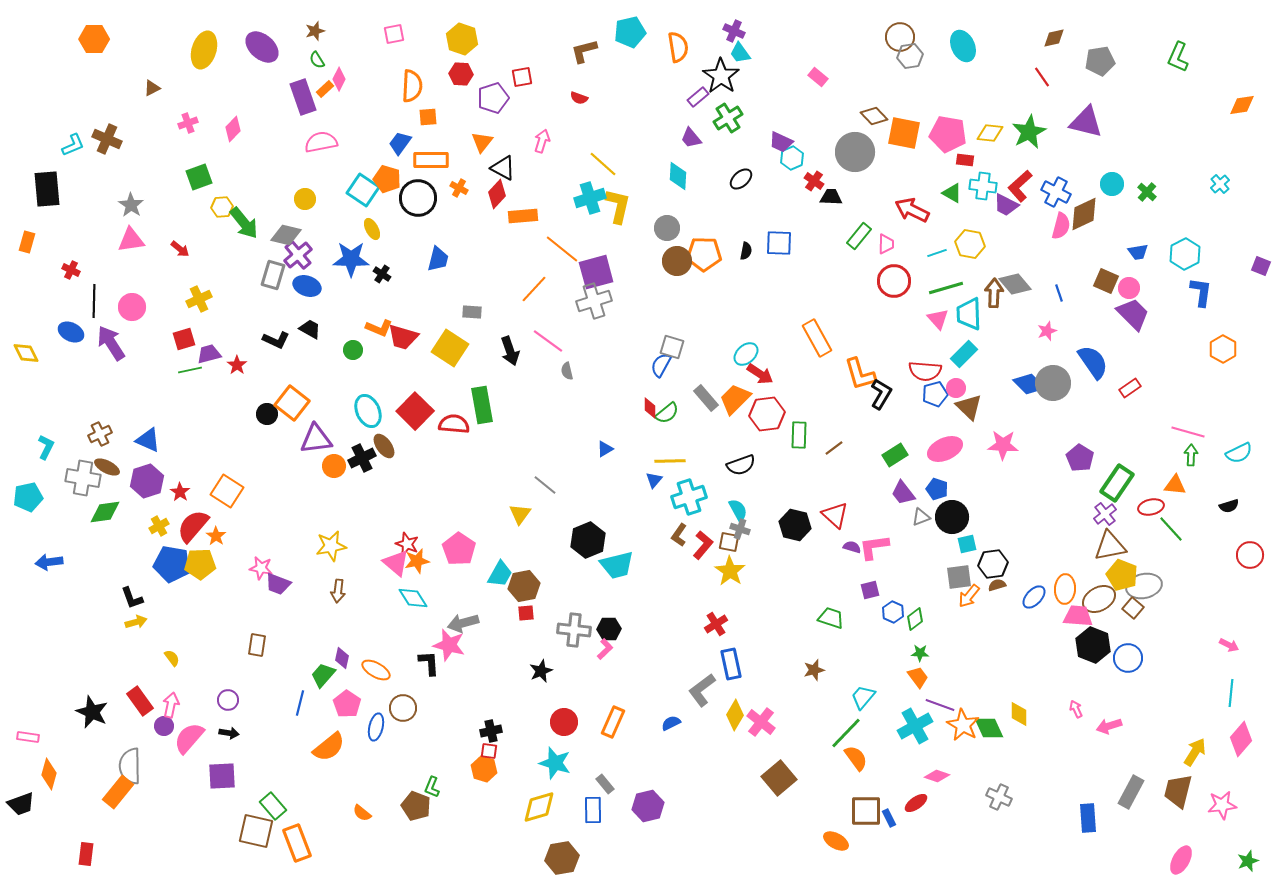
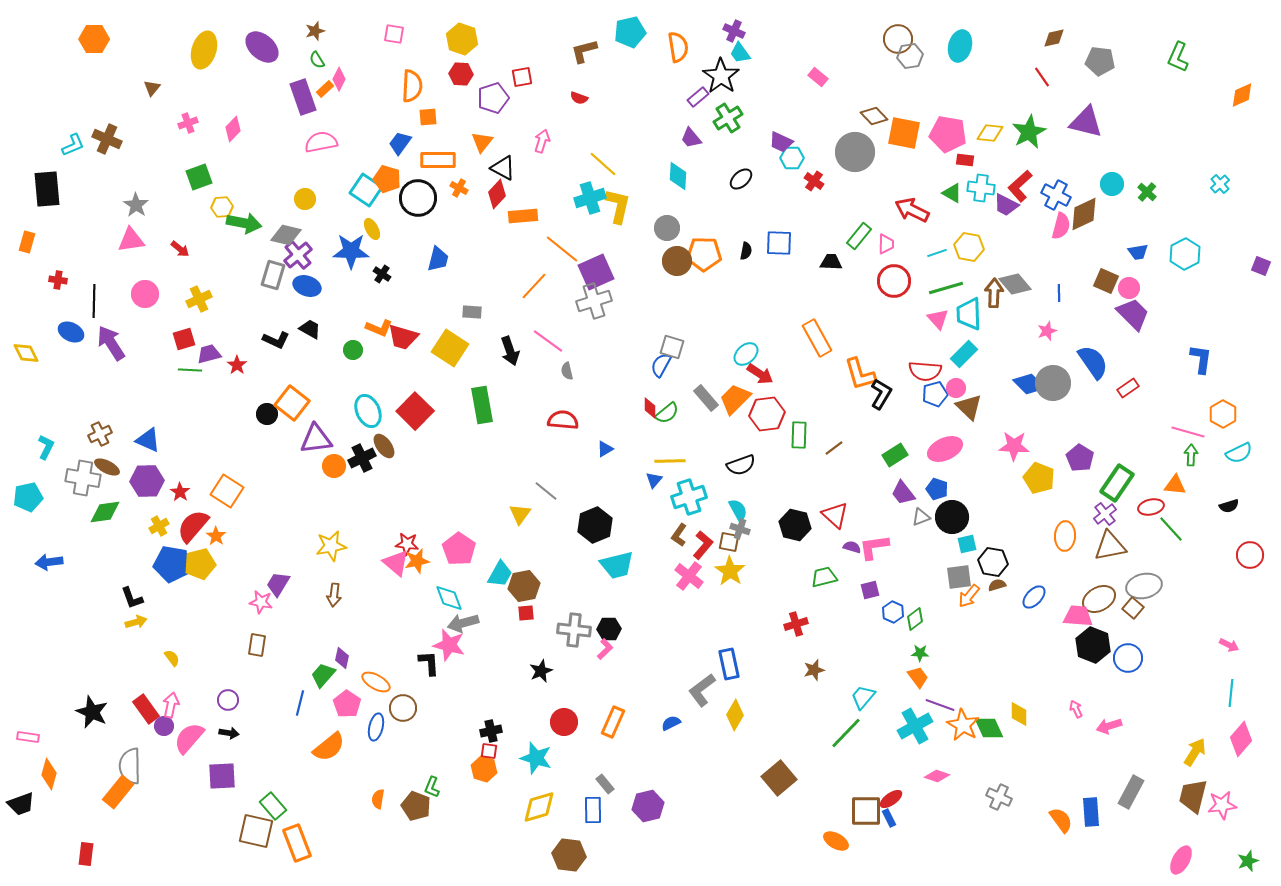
pink square at (394, 34): rotated 20 degrees clockwise
brown circle at (900, 37): moved 2 px left, 2 px down
cyan ellipse at (963, 46): moved 3 px left; rotated 40 degrees clockwise
gray pentagon at (1100, 61): rotated 16 degrees clockwise
brown triangle at (152, 88): rotated 24 degrees counterclockwise
orange diamond at (1242, 105): moved 10 px up; rotated 16 degrees counterclockwise
cyan hexagon at (792, 158): rotated 25 degrees clockwise
orange rectangle at (431, 160): moved 7 px right
cyan cross at (983, 186): moved 2 px left, 2 px down
cyan square at (363, 190): moved 3 px right
blue cross at (1056, 192): moved 3 px down
black trapezoid at (831, 197): moved 65 px down
gray star at (131, 205): moved 5 px right
green arrow at (244, 223): rotated 40 degrees counterclockwise
yellow hexagon at (970, 244): moved 1 px left, 3 px down
blue star at (351, 259): moved 8 px up
red cross at (71, 270): moved 13 px left, 10 px down; rotated 18 degrees counterclockwise
purple square at (596, 272): rotated 9 degrees counterclockwise
orange line at (534, 289): moved 3 px up
blue L-shape at (1201, 292): moved 67 px down
blue line at (1059, 293): rotated 18 degrees clockwise
pink circle at (132, 307): moved 13 px right, 13 px up
orange hexagon at (1223, 349): moved 65 px down
green line at (190, 370): rotated 15 degrees clockwise
red rectangle at (1130, 388): moved 2 px left
red semicircle at (454, 424): moved 109 px right, 4 px up
pink star at (1003, 445): moved 11 px right, 1 px down
purple hexagon at (147, 481): rotated 16 degrees clockwise
gray line at (545, 485): moved 1 px right, 6 px down
black hexagon at (588, 540): moved 7 px right, 15 px up
red star at (407, 544): rotated 15 degrees counterclockwise
yellow pentagon at (200, 564): rotated 12 degrees counterclockwise
black hexagon at (993, 564): moved 2 px up; rotated 16 degrees clockwise
pink star at (261, 568): moved 34 px down
yellow pentagon at (1122, 575): moved 83 px left, 97 px up
purple trapezoid at (278, 584): rotated 100 degrees clockwise
orange ellipse at (1065, 589): moved 53 px up
brown arrow at (338, 591): moved 4 px left, 4 px down
cyan diamond at (413, 598): moved 36 px right; rotated 12 degrees clockwise
green trapezoid at (831, 618): moved 7 px left, 41 px up; rotated 32 degrees counterclockwise
red cross at (716, 624): moved 80 px right; rotated 15 degrees clockwise
blue rectangle at (731, 664): moved 2 px left
orange ellipse at (376, 670): moved 12 px down
red rectangle at (140, 701): moved 6 px right, 8 px down
pink cross at (761, 722): moved 72 px left, 146 px up
orange semicircle at (856, 758): moved 205 px right, 62 px down
cyan star at (555, 763): moved 19 px left, 5 px up
brown trapezoid at (1178, 791): moved 15 px right, 5 px down
red ellipse at (916, 803): moved 25 px left, 4 px up
orange semicircle at (362, 813): moved 16 px right, 14 px up; rotated 60 degrees clockwise
blue rectangle at (1088, 818): moved 3 px right, 6 px up
brown hexagon at (562, 858): moved 7 px right, 3 px up; rotated 16 degrees clockwise
